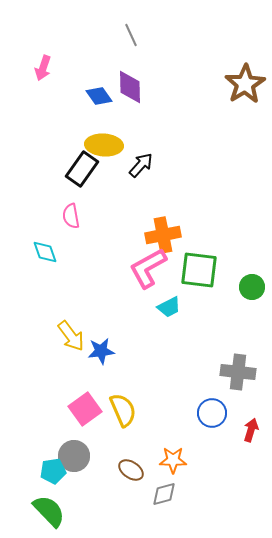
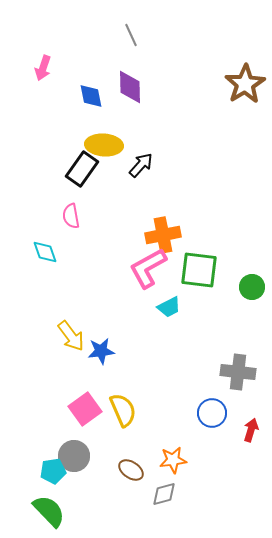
blue diamond: moved 8 px left; rotated 24 degrees clockwise
orange star: rotated 8 degrees counterclockwise
